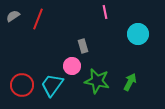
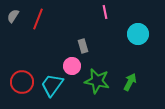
gray semicircle: rotated 24 degrees counterclockwise
red circle: moved 3 px up
